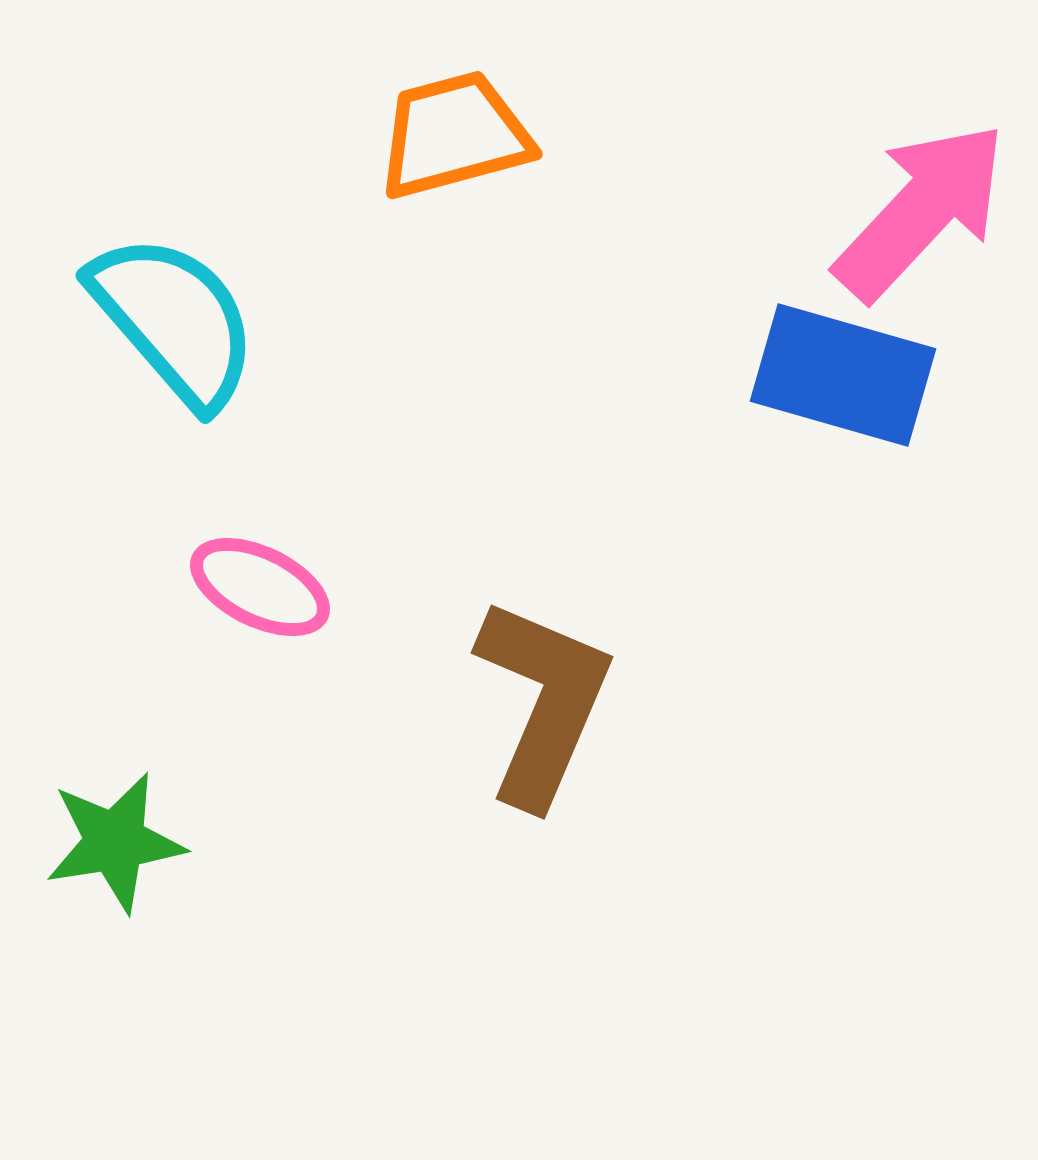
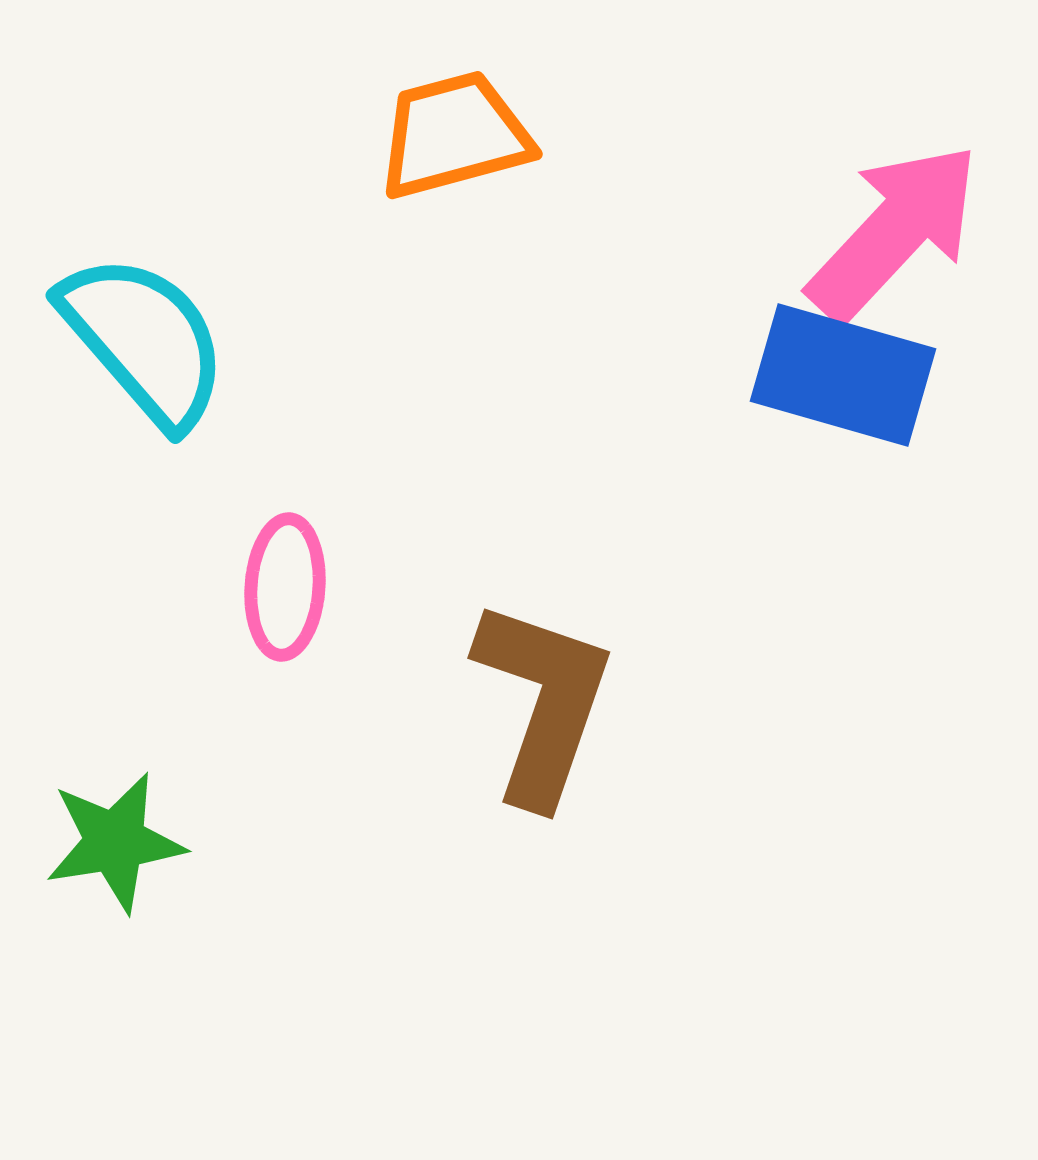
pink arrow: moved 27 px left, 21 px down
cyan semicircle: moved 30 px left, 20 px down
pink ellipse: moved 25 px right; rotated 68 degrees clockwise
brown L-shape: rotated 4 degrees counterclockwise
